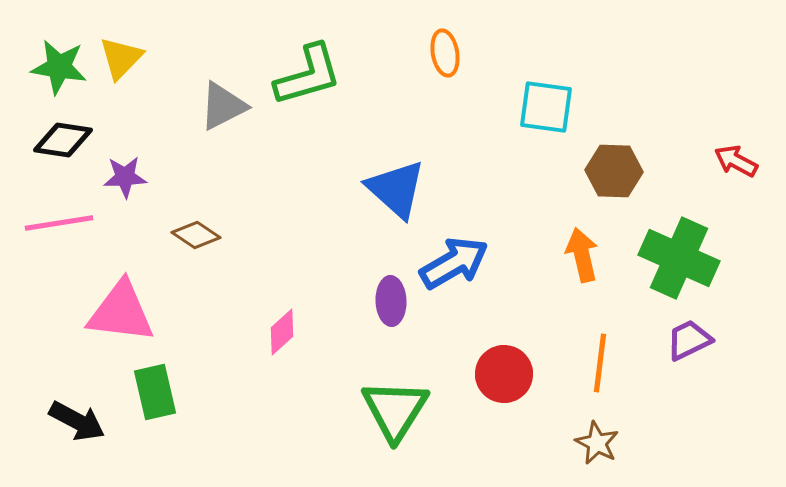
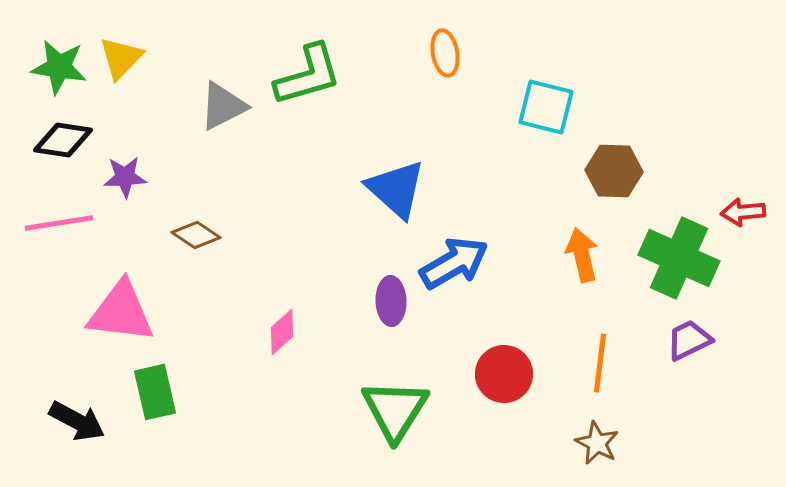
cyan square: rotated 6 degrees clockwise
red arrow: moved 7 px right, 51 px down; rotated 33 degrees counterclockwise
